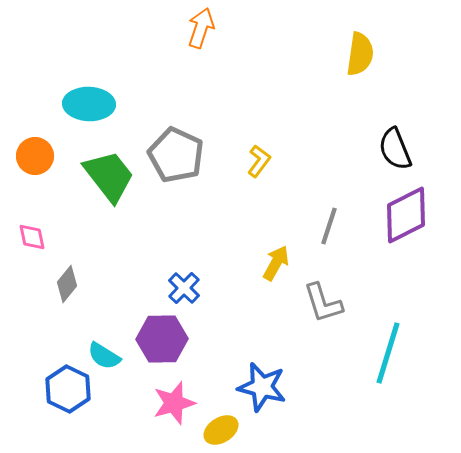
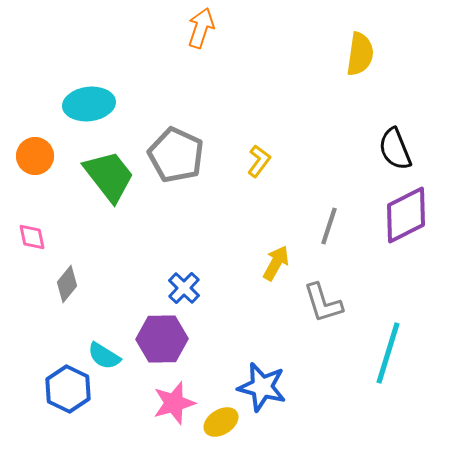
cyan ellipse: rotated 9 degrees counterclockwise
yellow ellipse: moved 8 px up
